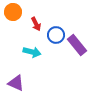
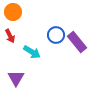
red arrow: moved 26 px left, 12 px down
purple rectangle: moved 3 px up
cyan arrow: rotated 18 degrees clockwise
purple triangle: moved 5 px up; rotated 36 degrees clockwise
